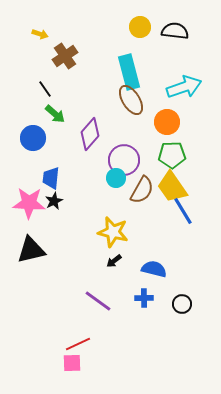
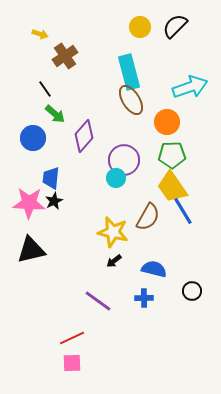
black semicircle: moved 5 px up; rotated 52 degrees counterclockwise
cyan arrow: moved 6 px right
purple diamond: moved 6 px left, 2 px down
brown semicircle: moved 6 px right, 27 px down
black circle: moved 10 px right, 13 px up
red line: moved 6 px left, 6 px up
